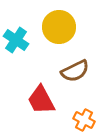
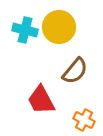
cyan cross: moved 9 px right, 10 px up; rotated 20 degrees counterclockwise
brown semicircle: rotated 24 degrees counterclockwise
